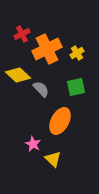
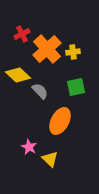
orange cross: rotated 16 degrees counterclockwise
yellow cross: moved 4 px left, 1 px up; rotated 24 degrees clockwise
gray semicircle: moved 1 px left, 2 px down
pink star: moved 4 px left, 3 px down
yellow triangle: moved 3 px left
